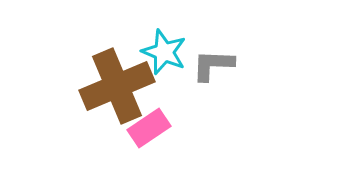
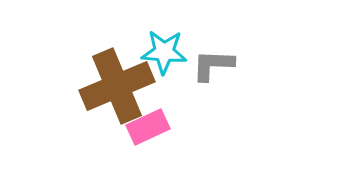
cyan star: rotated 18 degrees counterclockwise
pink rectangle: moved 1 px left, 1 px up; rotated 9 degrees clockwise
